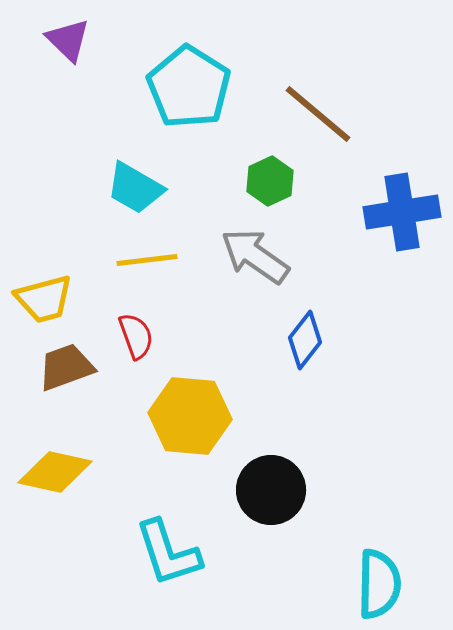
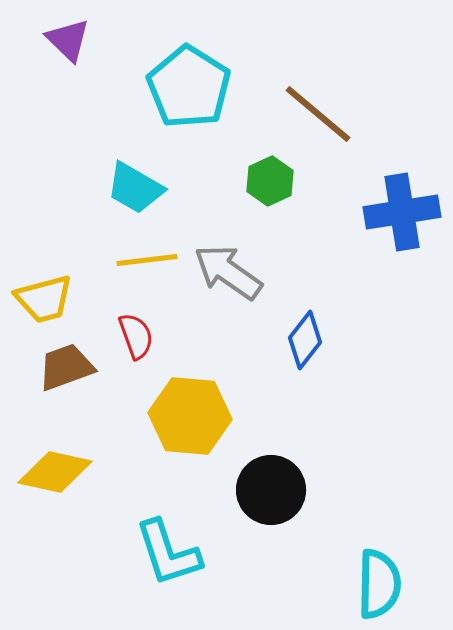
gray arrow: moved 27 px left, 16 px down
